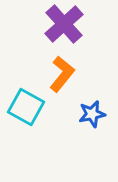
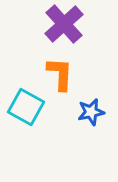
orange L-shape: moved 2 px left; rotated 36 degrees counterclockwise
blue star: moved 1 px left, 2 px up
